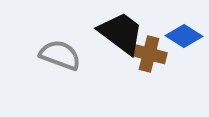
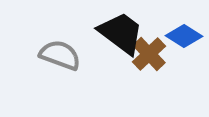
brown cross: rotated 32 degrees clockwise
